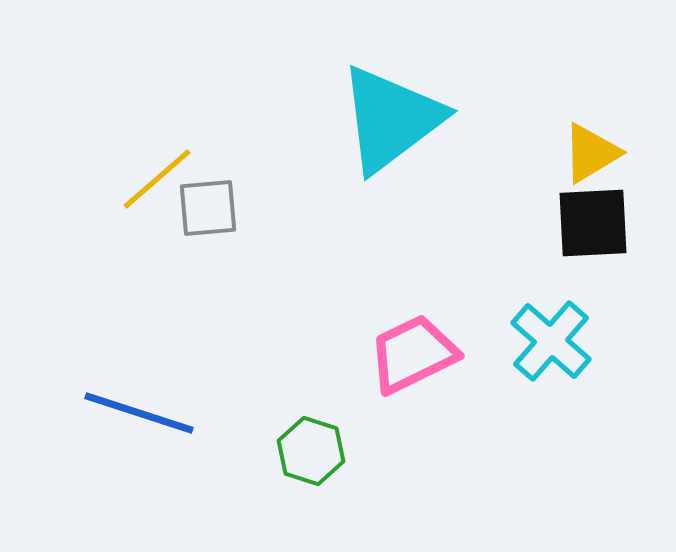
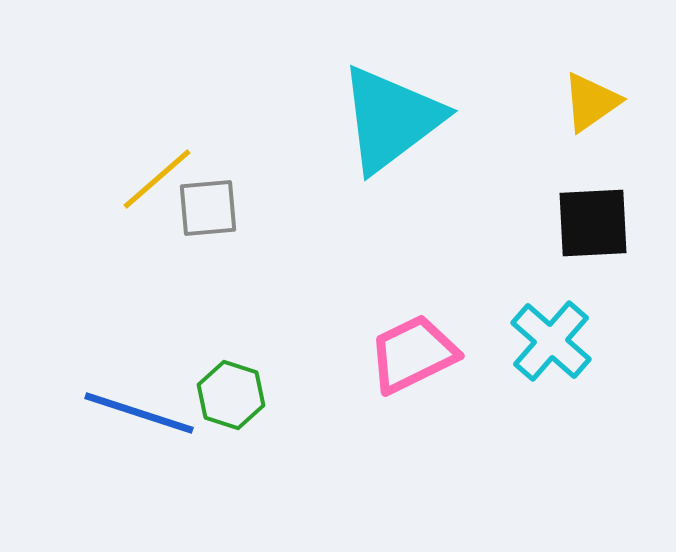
yellow triangle: moved 51 px up; rotated 4 degrees counterclockwise
green hexagon: moved 80 px left, 56 px up
